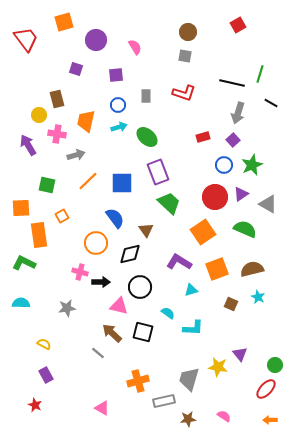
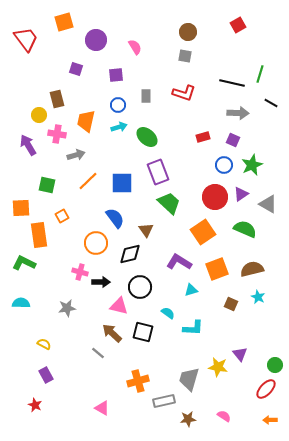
gray arrow at (238, 113): rotated 105 degrees counterclockwise
purple square at (233, 140): rotated 24 degrees counterclockwise
